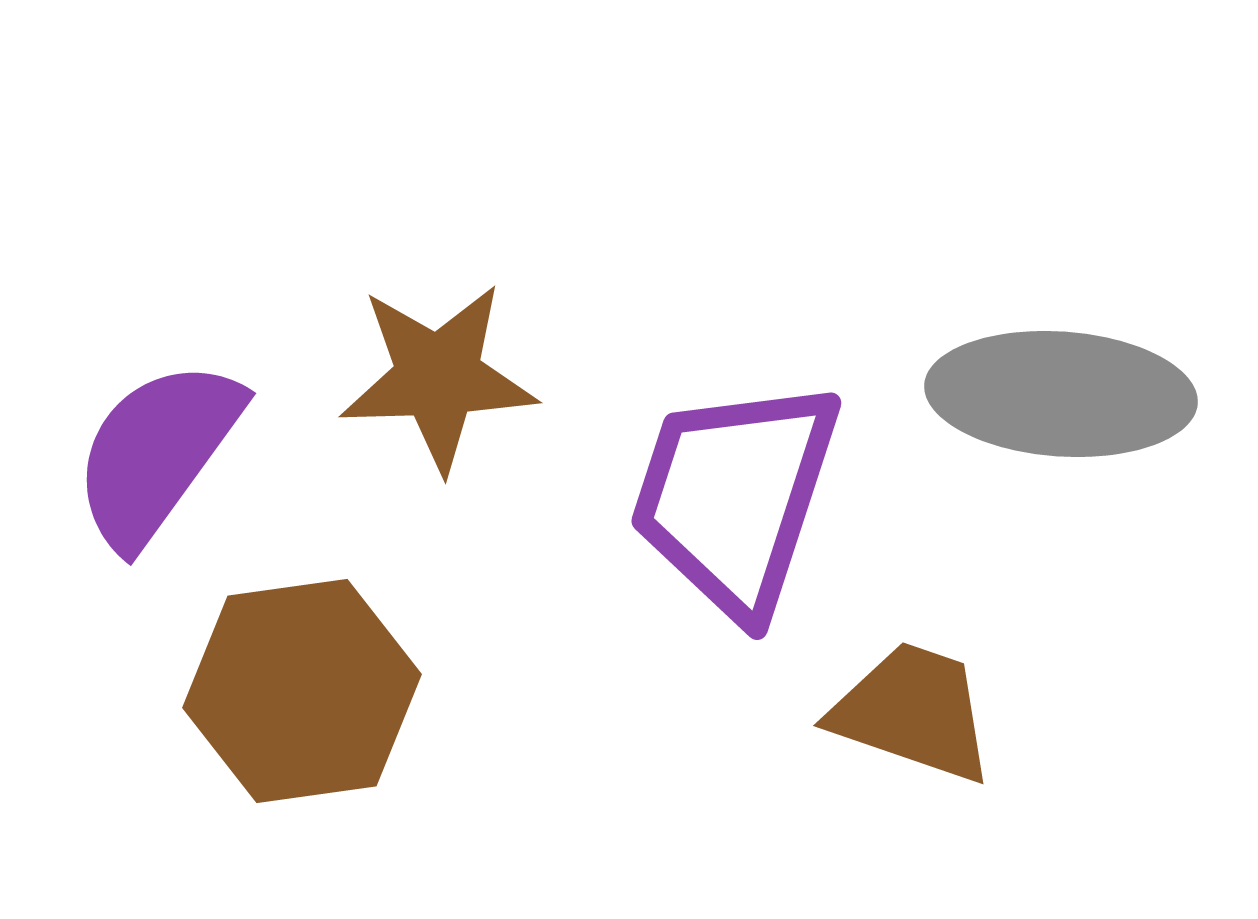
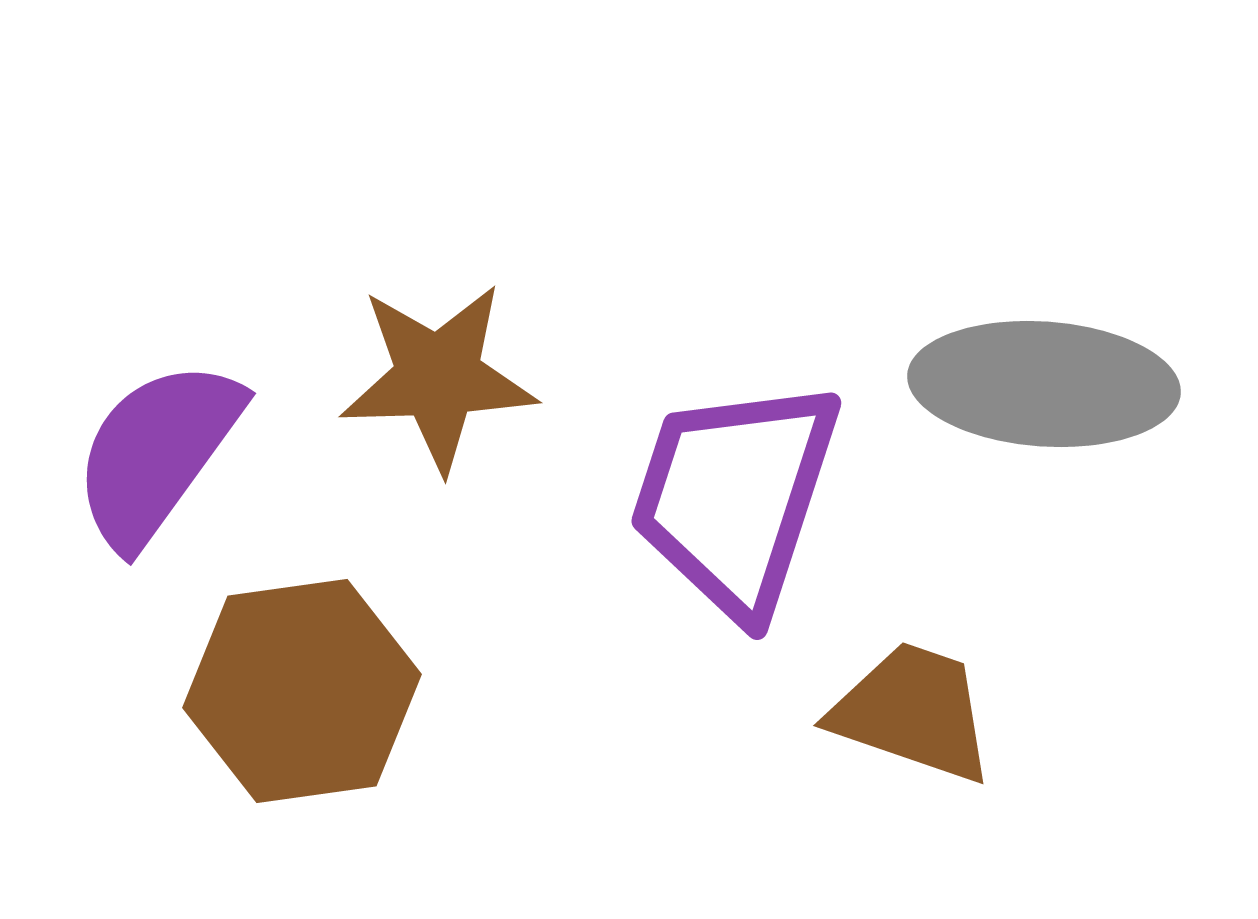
gray ellipse: moved 17 px left, 10 px up
